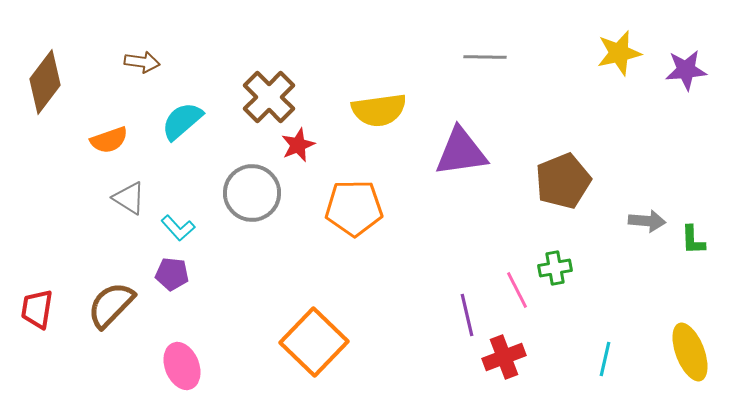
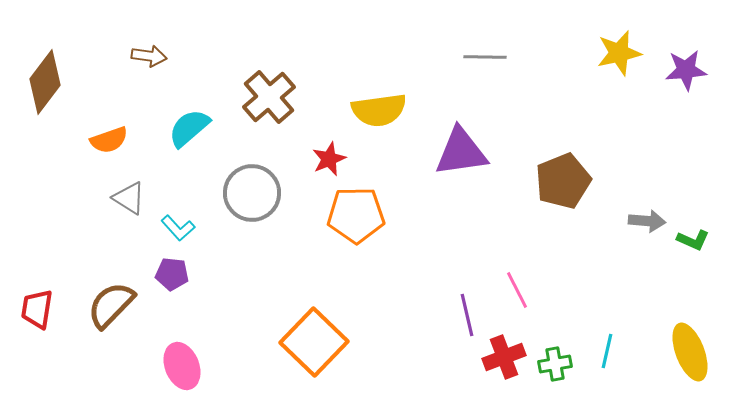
brown arrow: moved 7 px right, 6 px up
brown cross: rotated 4 degrees clockwise
cyan semicircle: moved 7 px right, 7 px down
red star: moved 31 px right, 14 px down
orange pentagon: moved 2 px right, 7 px down
green L-shape: rotated 64 degrees counterclockwise
green cross: moved 96 px down
cyan line: moved 2 px right, 8 px up
